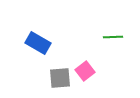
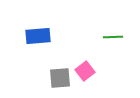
blue rectangle: moved 7 px up; rotated 35 degrees counterclockwise
